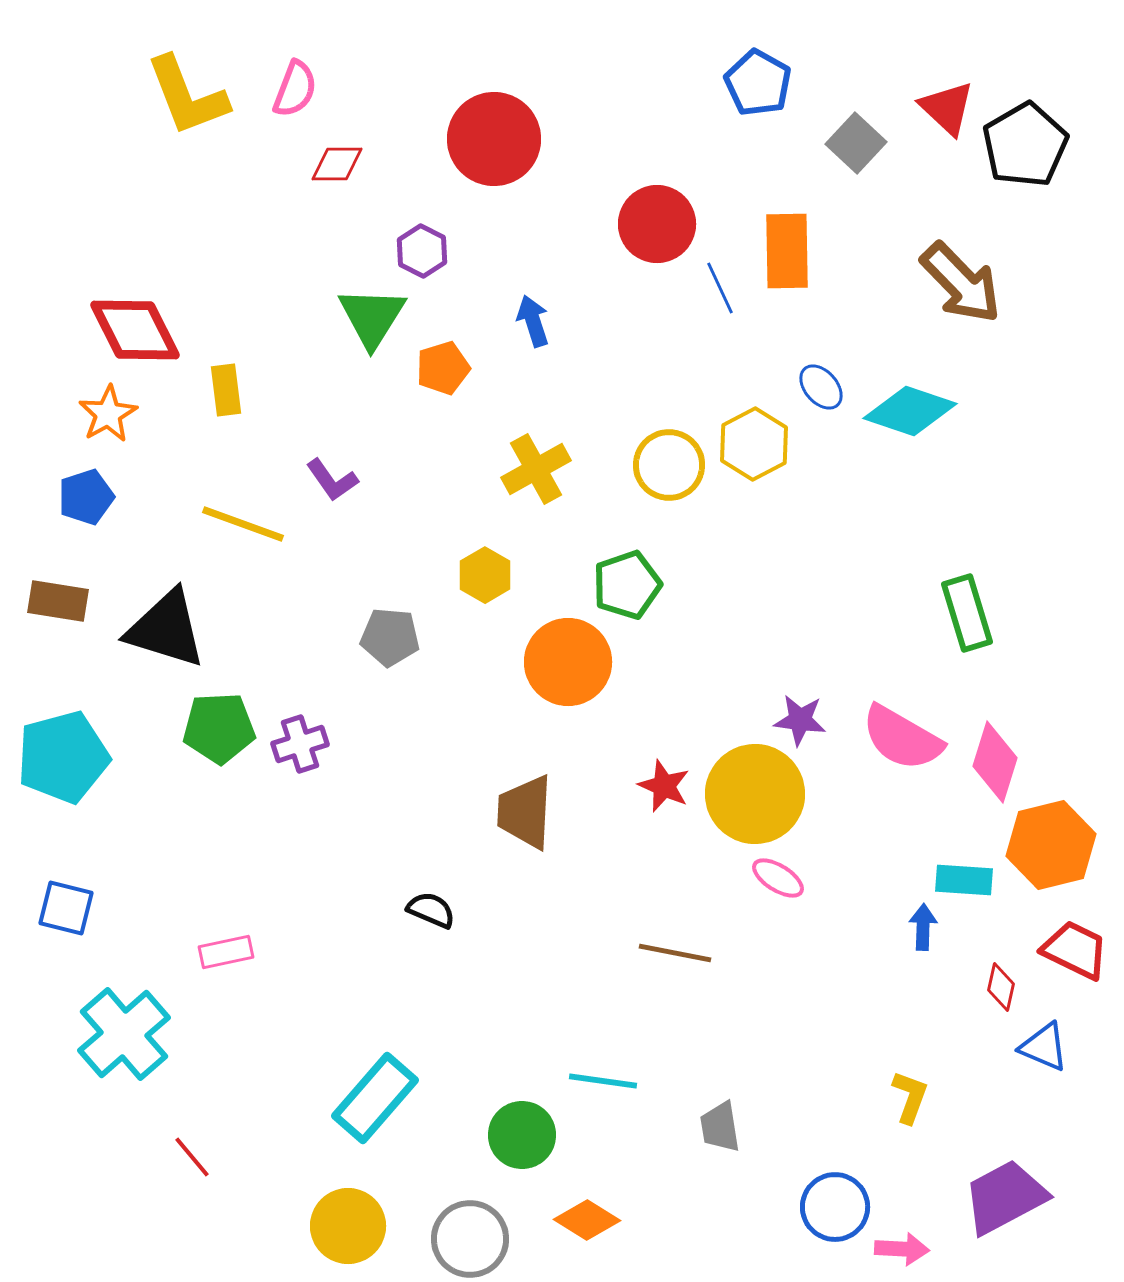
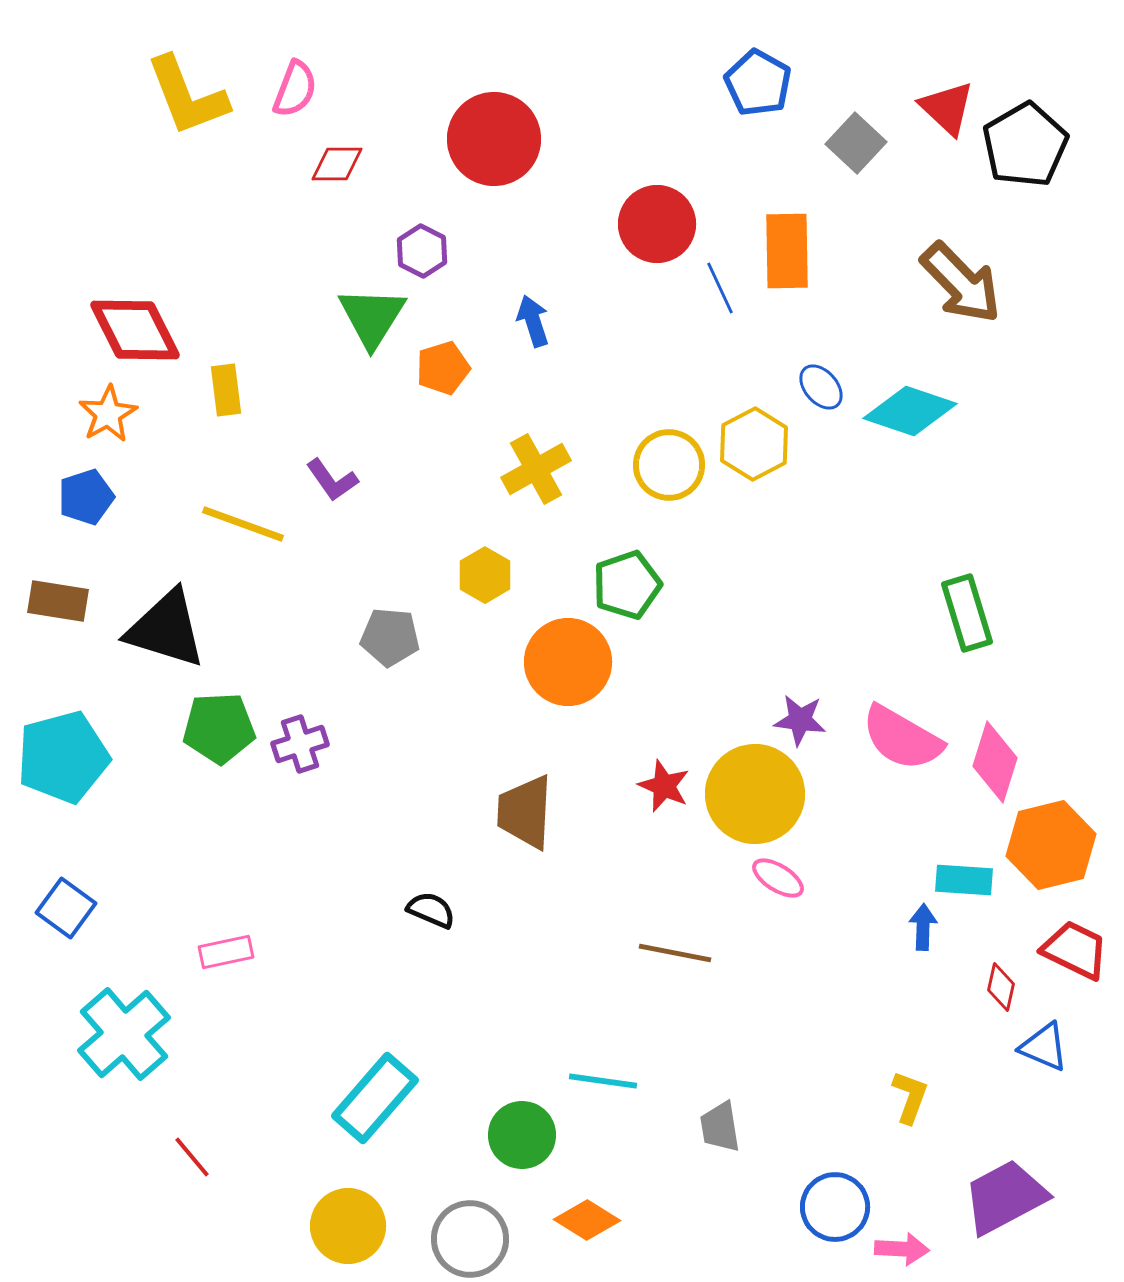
blue square at (66, 908): rotated 22 degrees clockwise
